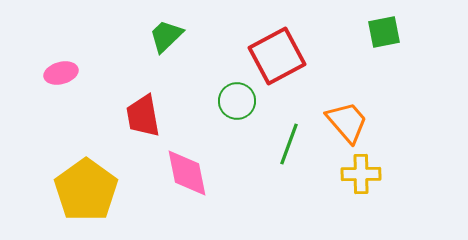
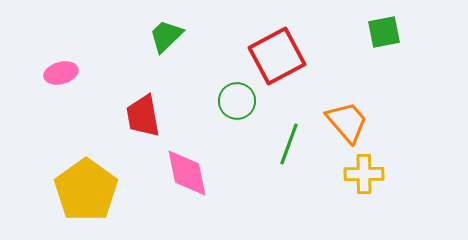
yellow cross: moved 3 px right
